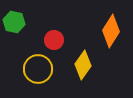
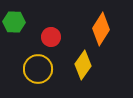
green hexagon: rotated 10 degrees counterclockwise
orange diamond: moved 10 px left, 2 px up
red circle: moved 3 px left, 3 px up
